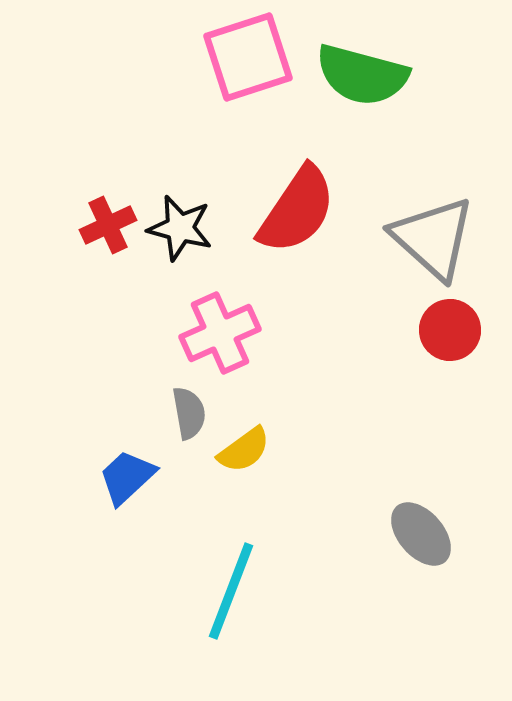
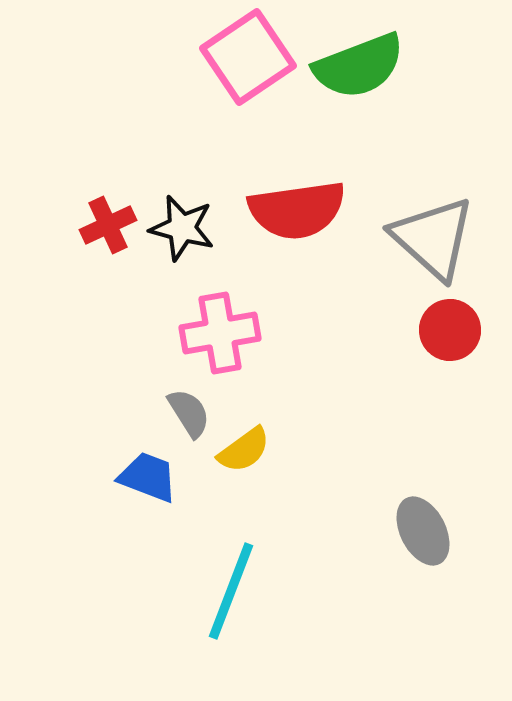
pink square: rotated 16 degrees counterclockwise
green semicircle: moved 3 px left, 9 px up; rotated 36 degrees counterclockwise
red semicircle: rotated 48 degrees clockwise
black star: moved 2 px right
pink cross: rotated 14 degrees clockwise
gray semicircle: rotated 22 degrees counterclockwise
blue trapezoid: moved 21 px right; rotated 64 degrees clockwise
gray ellipse: moved 2 px right, 3 px up; rotated 14 degrees clockwise
